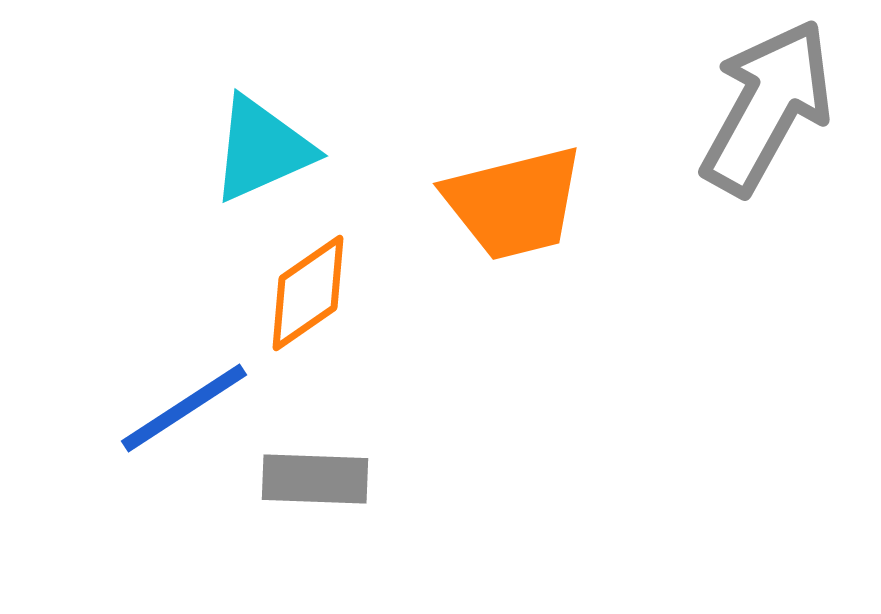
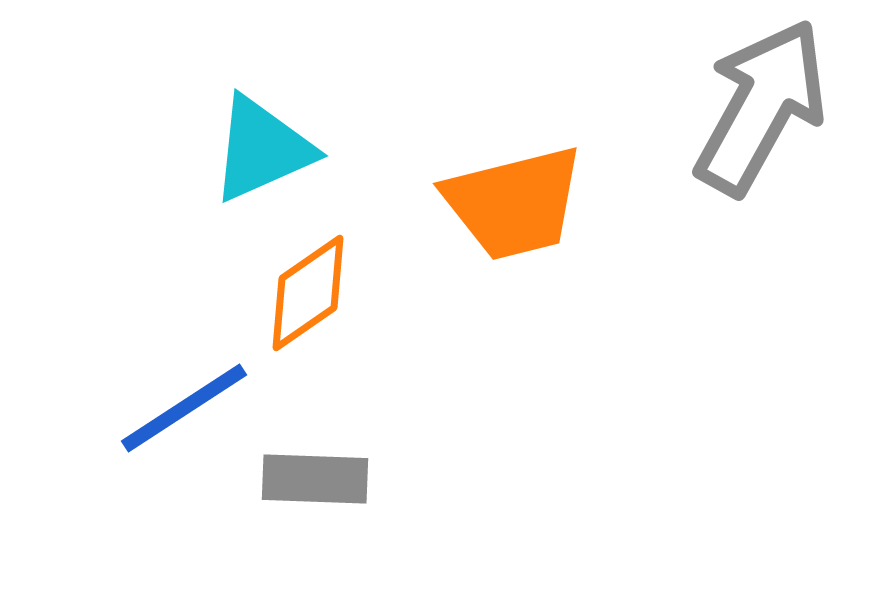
gray arrow: moved 6 px left
